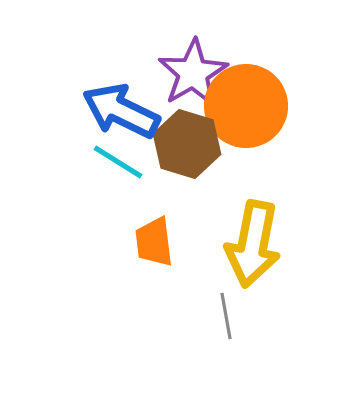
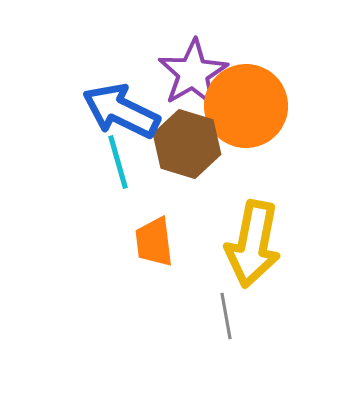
cyan line: rotated 42 degrees clockwise
